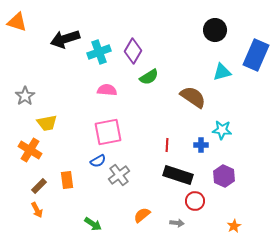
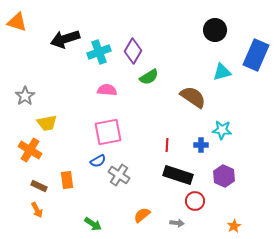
gray cross: rotated 20 degrees counterclockwise
brown rectangle: rotated 70 degrees clockwise
